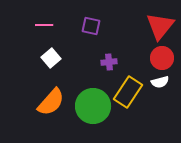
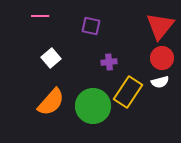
pink line: moved 4 px left, 9 px up
